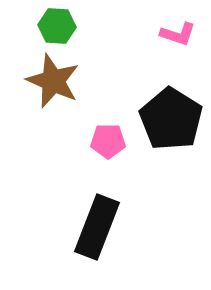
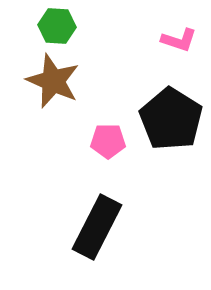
pink L-shape: moved 1 px right, 6 px down
black rectangle: rotated 6 degrees clockwise
